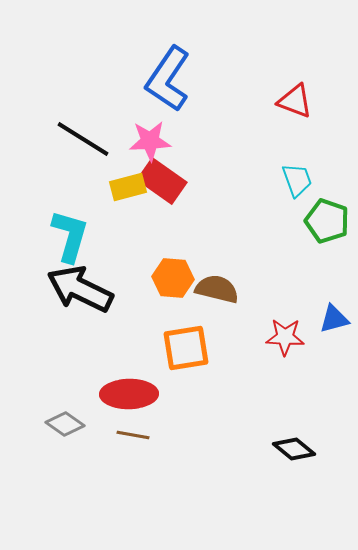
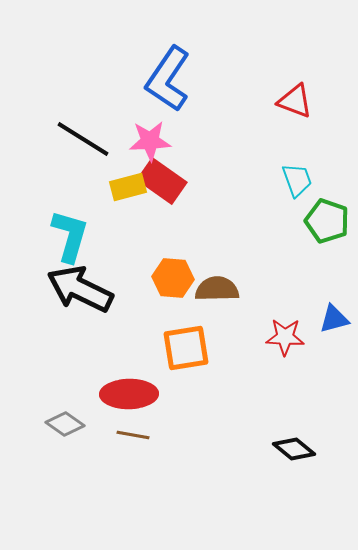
brown semicircle: rotated 15 degrees counterclockwise
